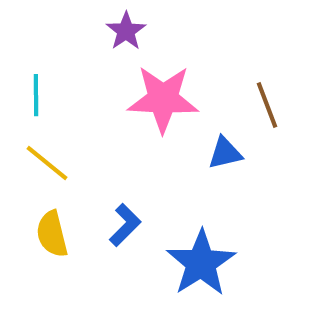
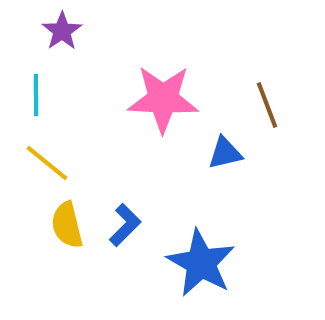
purple star: moved 64 px left
yellow semicircle: moved 15 px right, 9 px up
blue star: rotated 10 degrees counterclockwise
